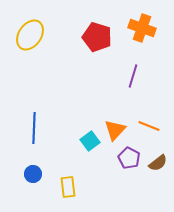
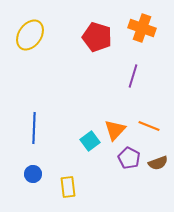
brown semicircle: rotated 18 degrees clockwise
